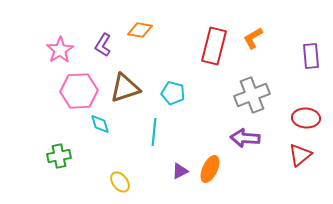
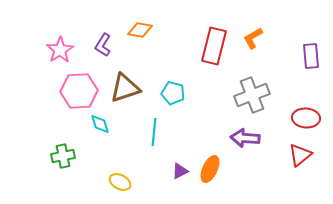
green cross: moved 4 px right
yellow ellipse: rotated 25 degrees counterclockwise
